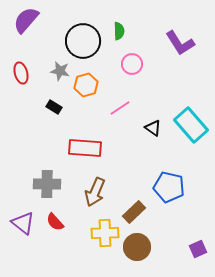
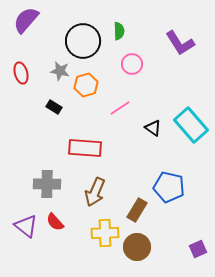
brown rectangle: moved 3 px right, 2 px up; rotated 15 degrees counterclockwise
purple triangle: moved 3 px right, 3 px down
